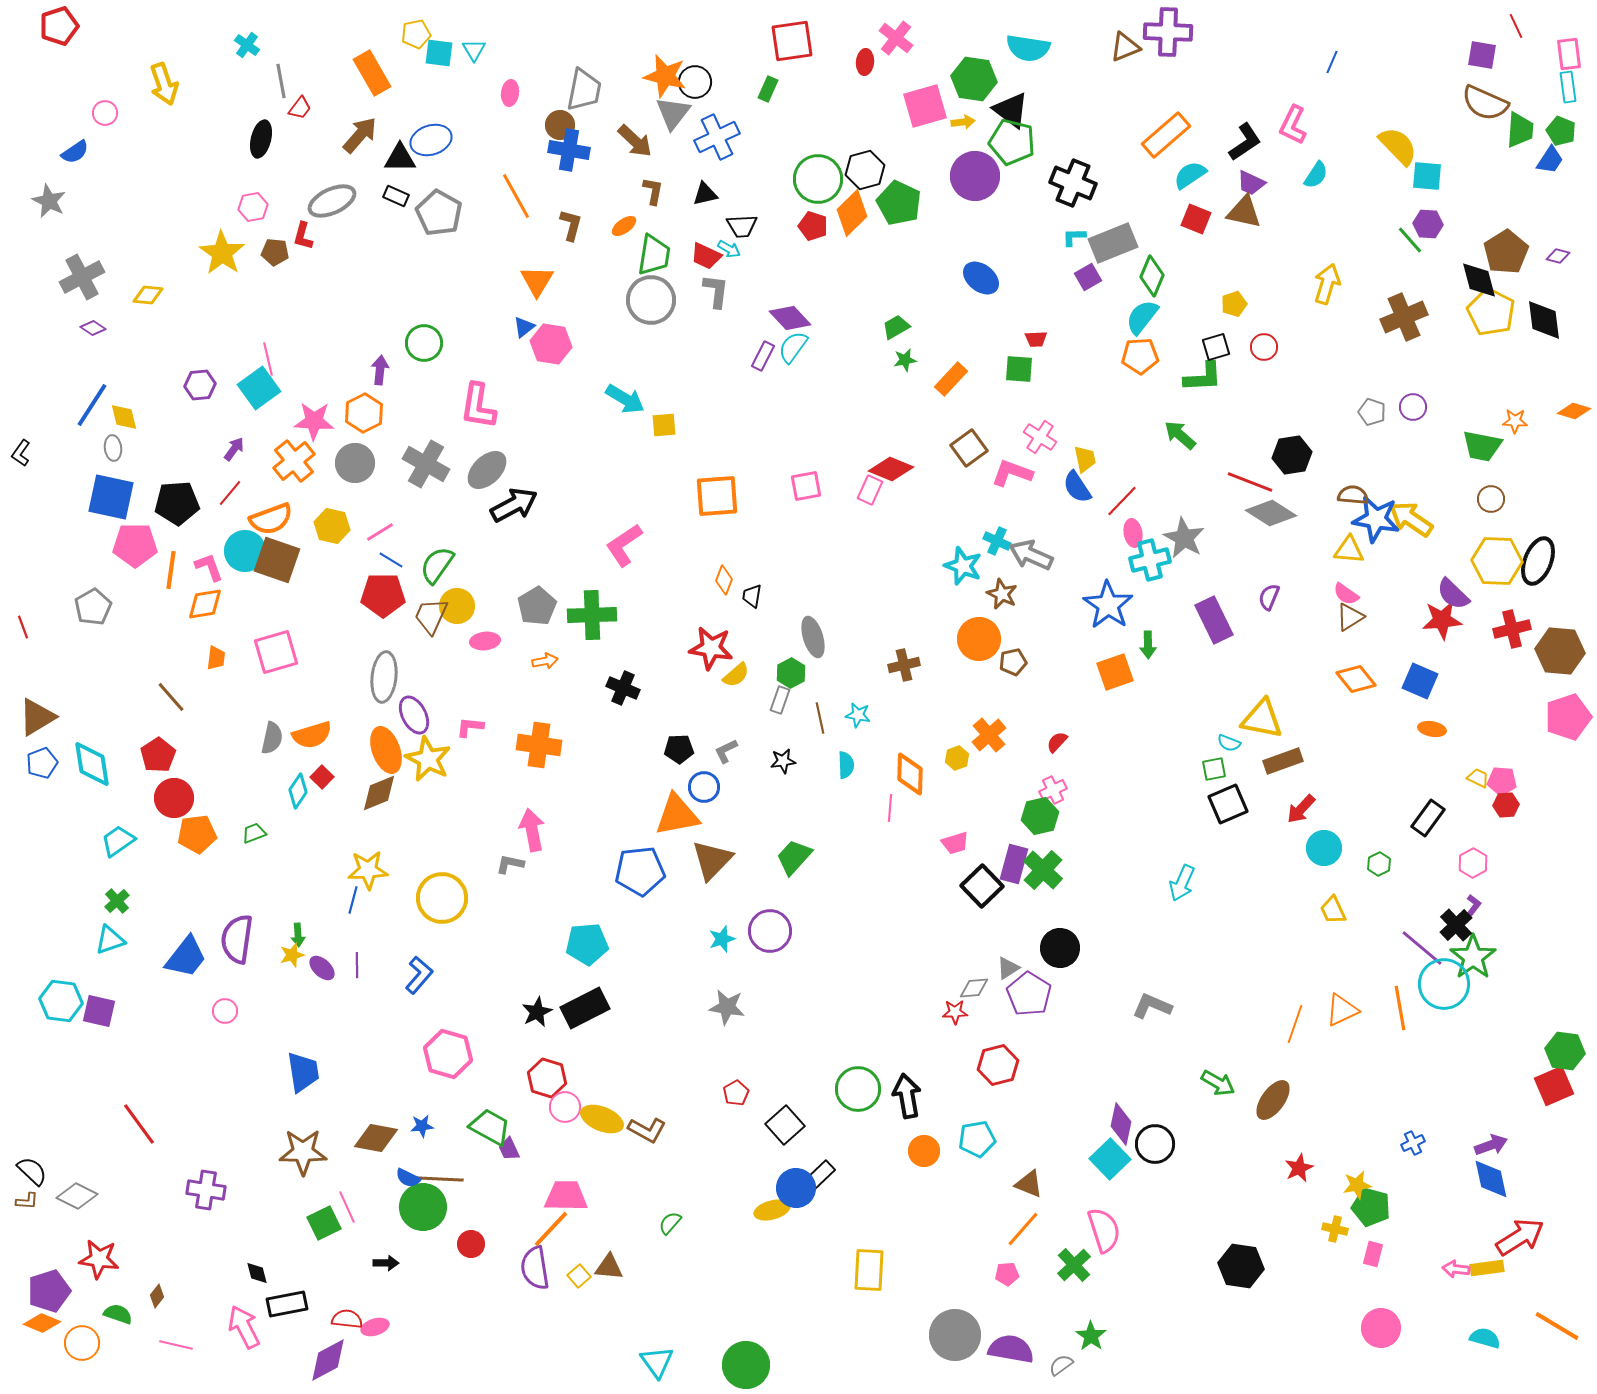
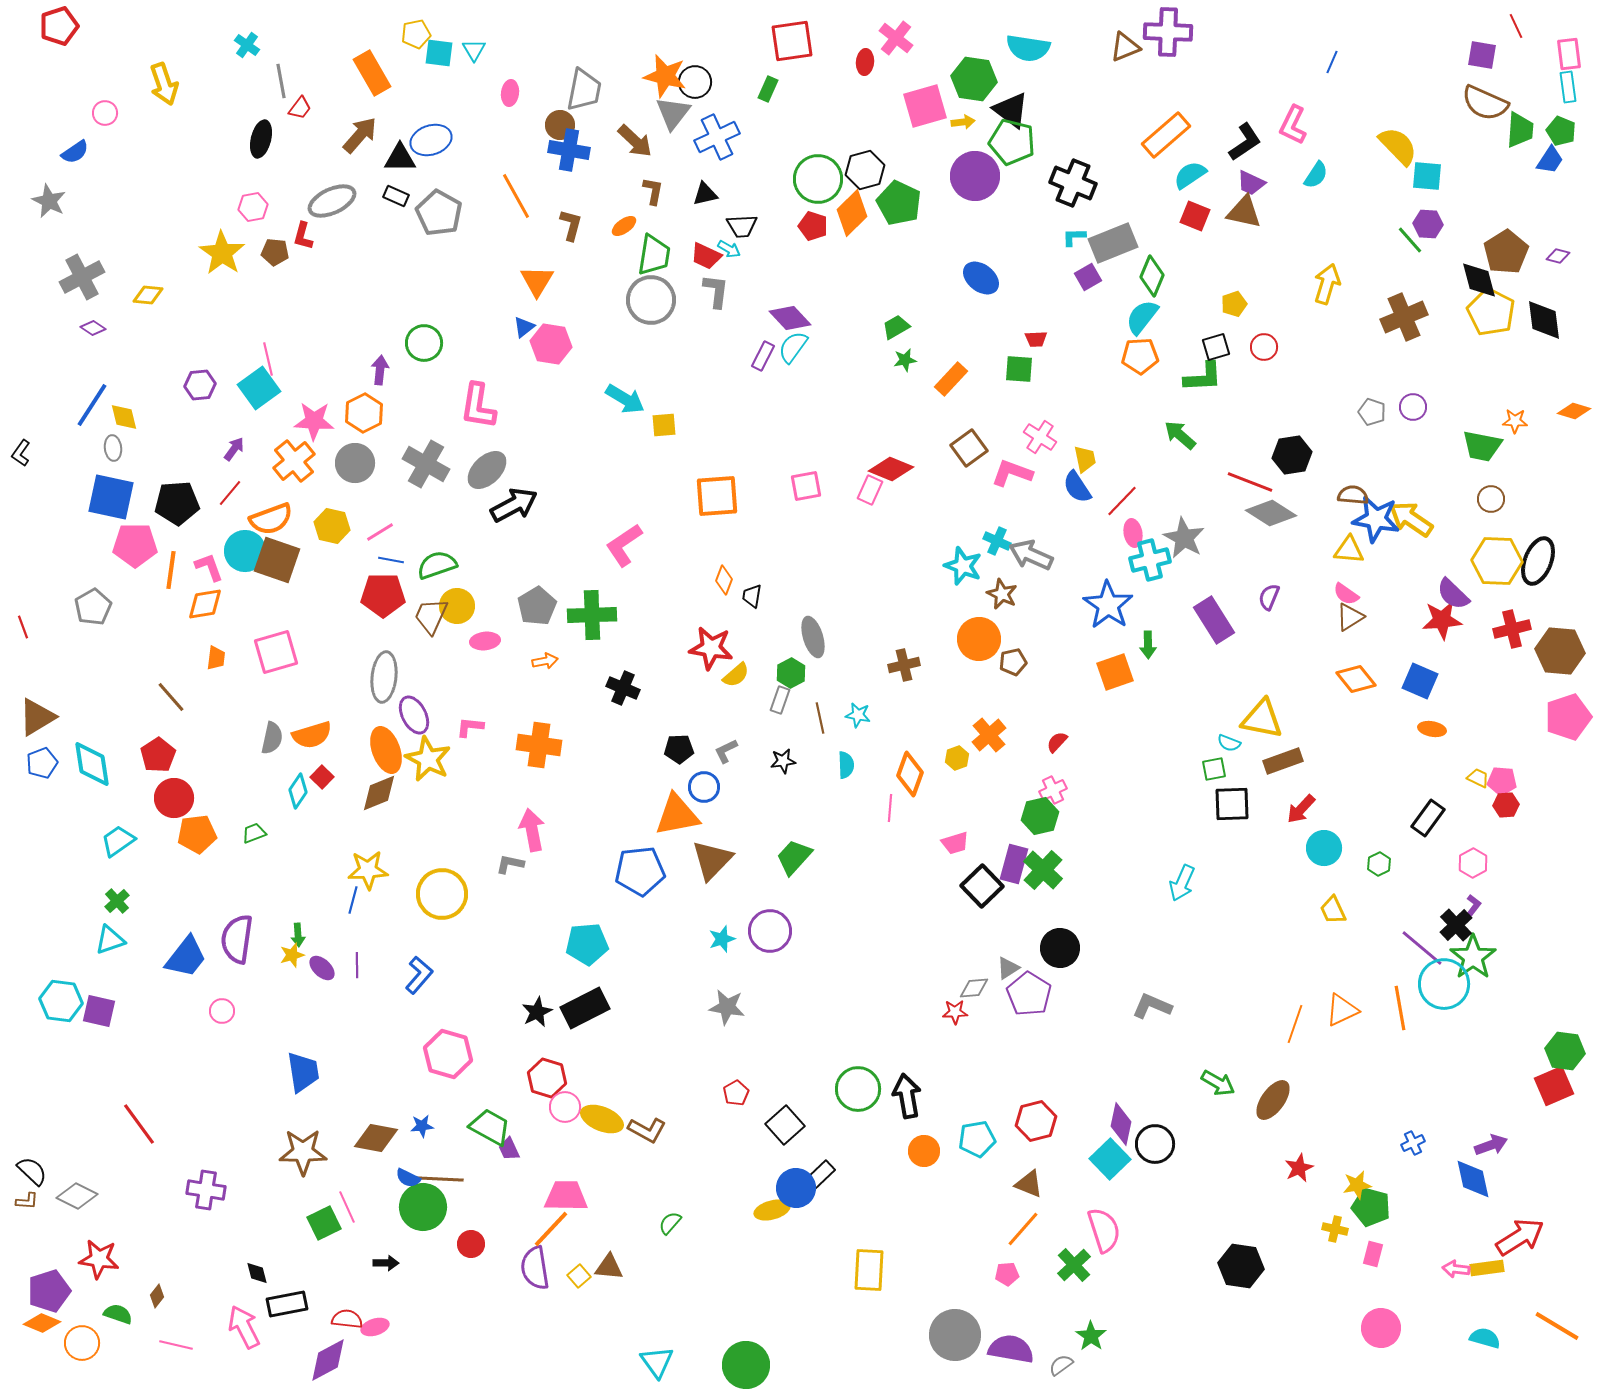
red square at (1196, 219): moved 1 px left, 3 px up
blue line at (391, 560): rotated 20 degrees counterclockwise
green semicircle at (437, 565): rotated 36 degrees clockwise
purple rectangle at (1214, 620): rotated 6 degrees counterclockwise
orange diamond at (910, 774): rotated 18 degrees clockwise
black square at (1228, 804): moved 4 px right; rotated 21 degrees clockwise
yellow circle at (442, 898): moved 4 px up
pink circle at (225, 1011): moved 3 px left
red hexagon at (998, 1065): moved 38 px right, 56 px down
blue diamond at (1491, 1179): moved 18 px left
